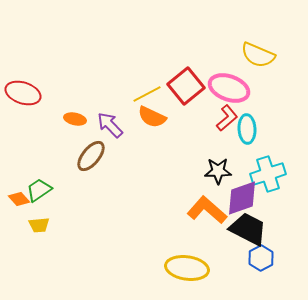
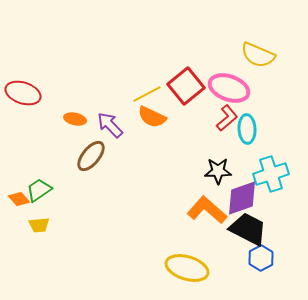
cyan cross: moved 3 px right
yellow ellipse: rotated 9 degrees clockwise
